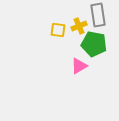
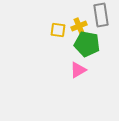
gray rectangle: moved 3 px right
green pentagon: moved 7 px left
pink triangle: moved 1 px left, 4 px down
